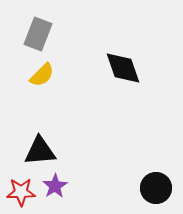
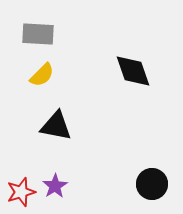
gray rectangle: rotated 72 degrees clockwise
black diamond: moved 10 px right, 3 px down
black triangle: moved 16 px right, 25 px up; rotated 16 degrees clockwise
black circle: moved 4 px left, 4 px up
red star: rotated 16 degrees counterclockwise
